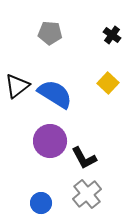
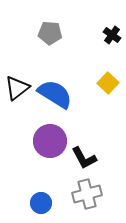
black triangle: moved 2 px down
gray cross: rotated 24 degrees clockwise
